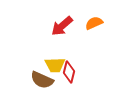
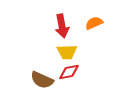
red arrow: rotated 60 degrees counterclockwise
yellow trapezoid: moved 12 px right, 13 px up
red diamond: rotated 65 degrees clockwise
